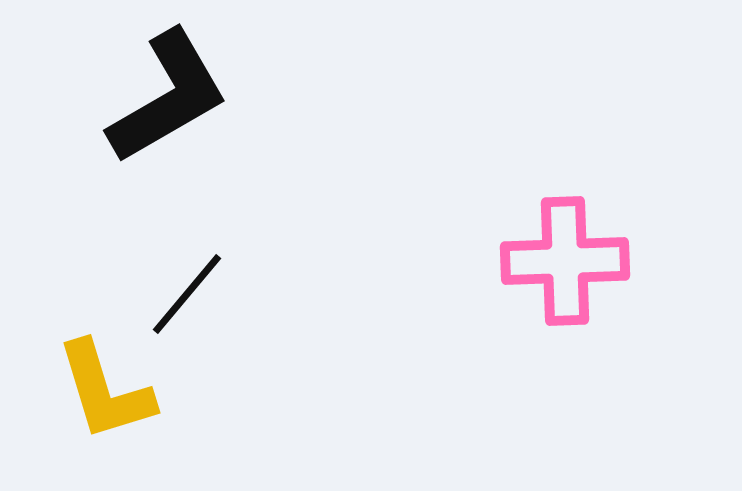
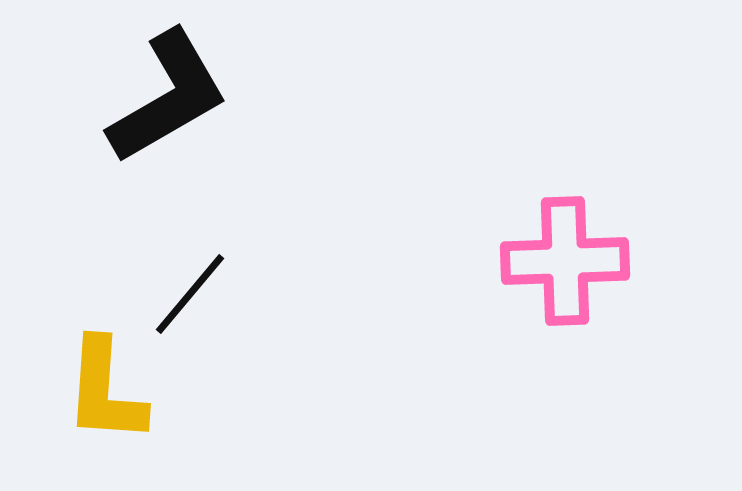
black line: moved 3 px right
yellow L-shape: rotated 21 degrees clockwise
